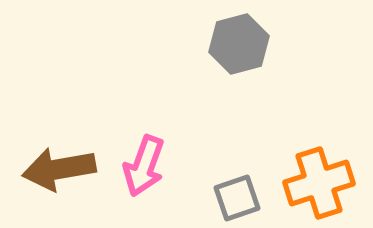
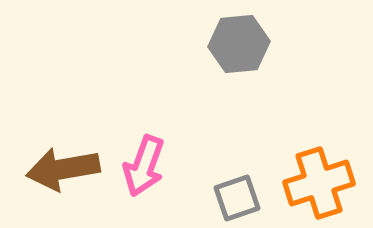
gray hexagon: rotated 10 degrees clockwise
brown arrow: moved 4 px right
